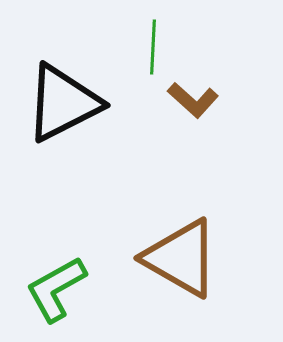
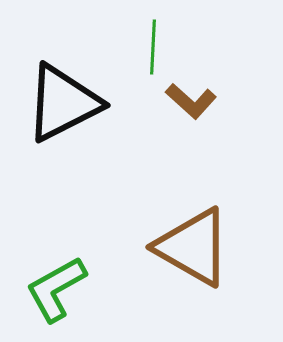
brown L-shape: moved 2 px left, 1 px down
brown triangle: moved 12 px right, 11 px up
